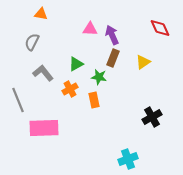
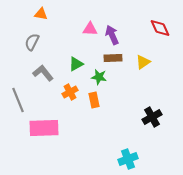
brown rectangle: rotated 66 degrees clockwise
orange cross: moved 3 px down
